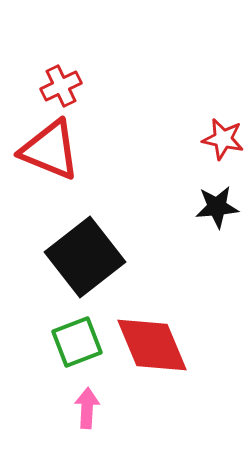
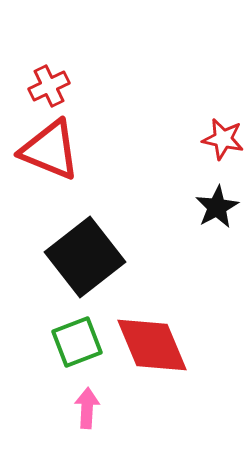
red cross: moved 12 px left
black star: rotated 24 degrees counterclockwise
